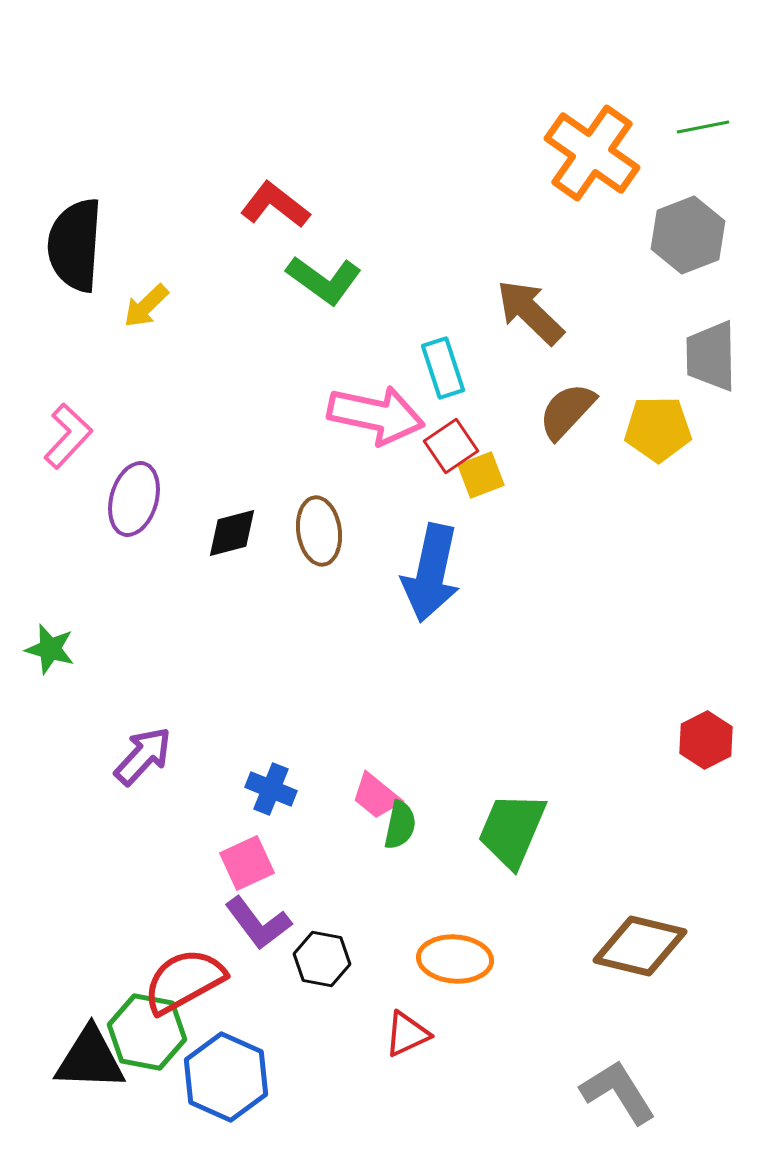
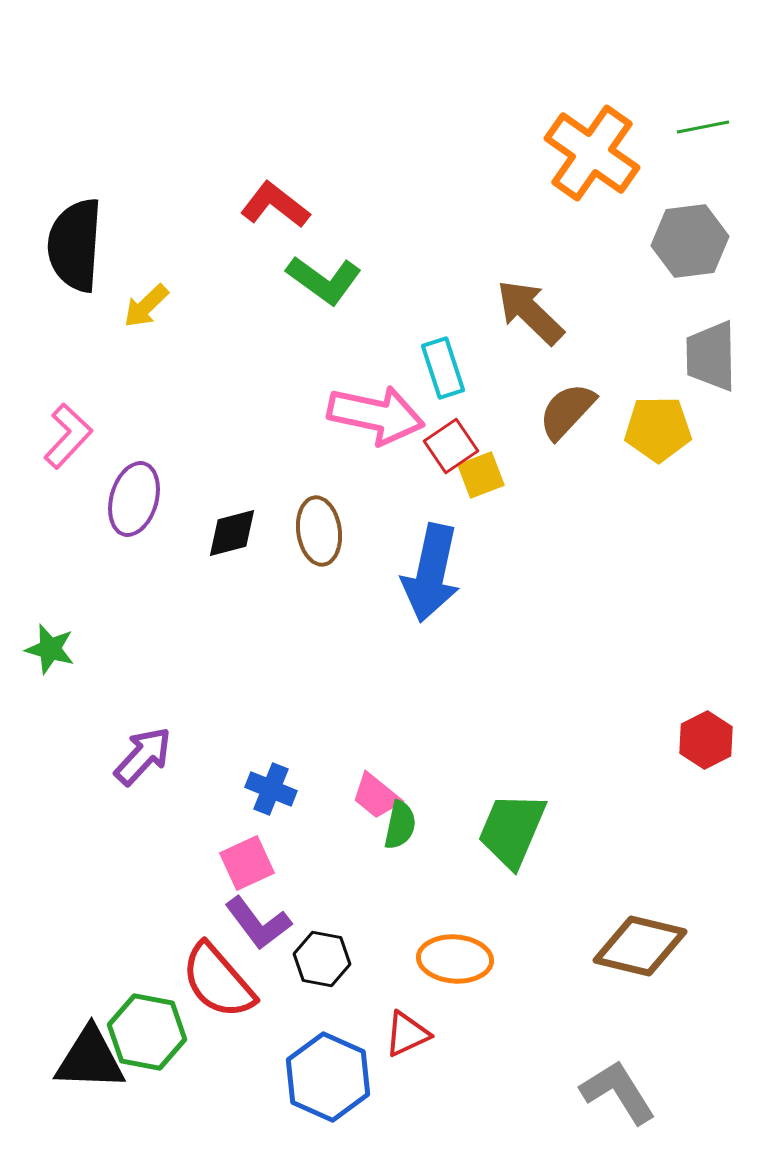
gray hexagon: moved 2 px right, 6 px down; rotated 14 degrees clockwise
red semicircle: moved 34 px right; rotated 102 degrees counterclockwise
blue hexagon: moved 102 px right
